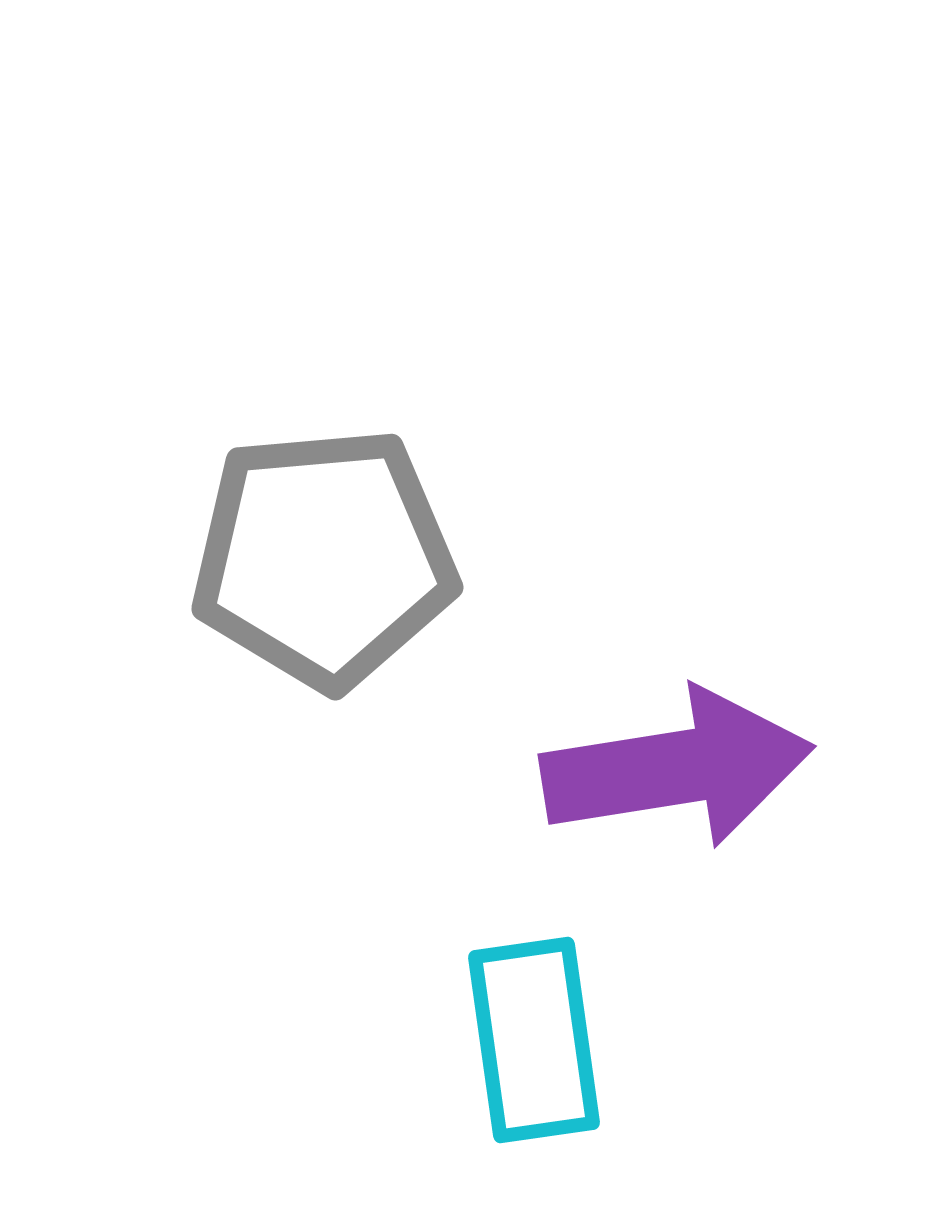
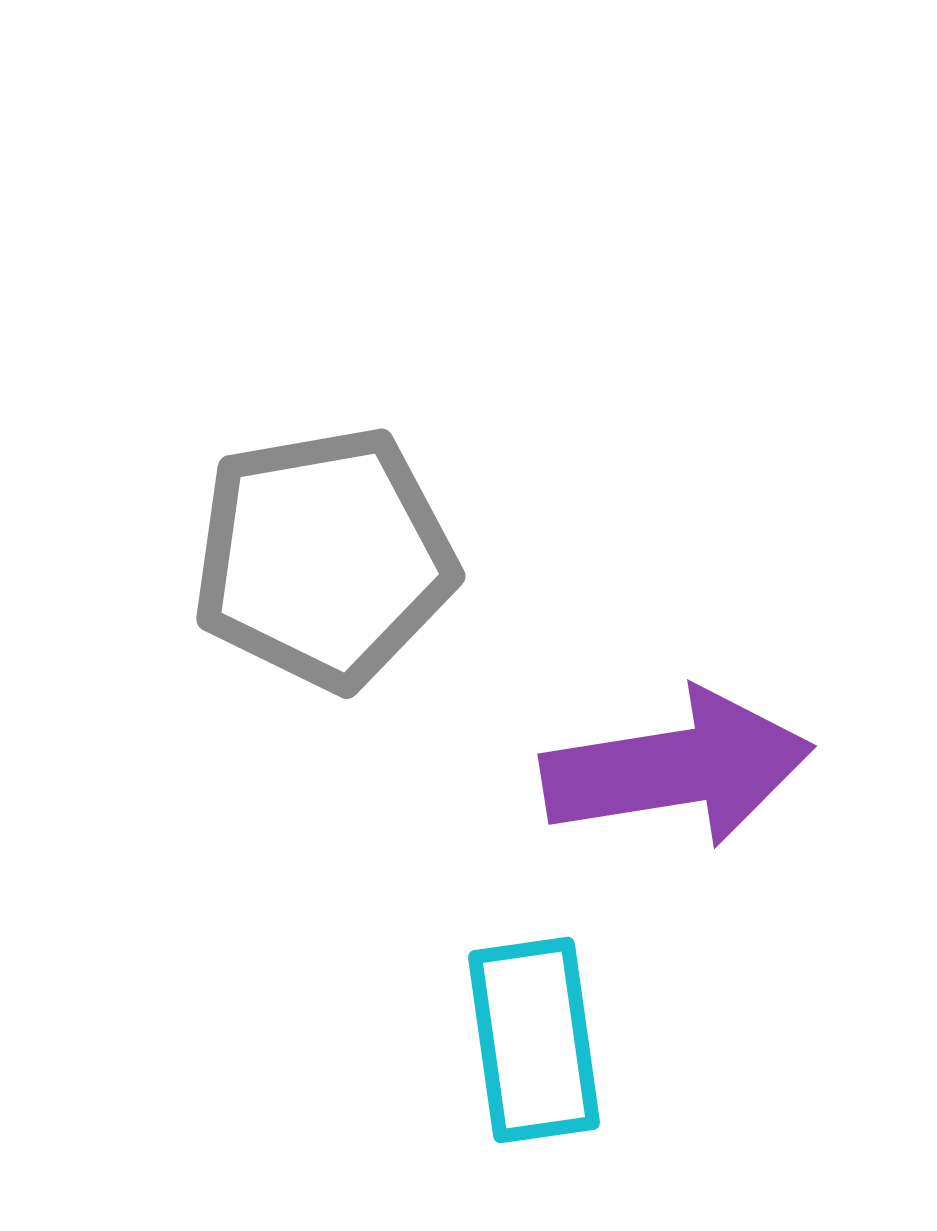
gray pentagon: rotated 5 degrees counterclockwise
